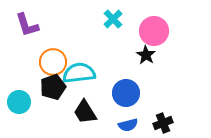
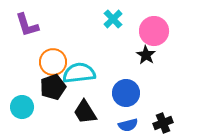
cyan circle: moved 3 px right, 5 px down
